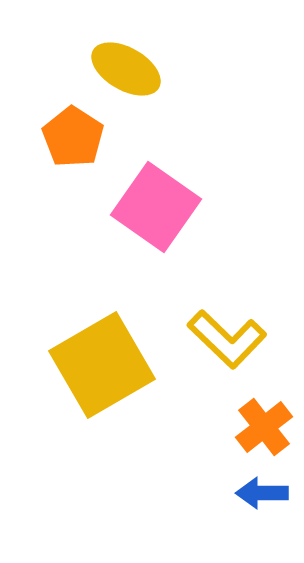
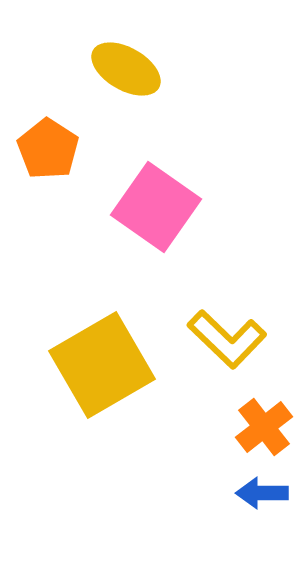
orange pentagon: moved 25 px left, 12 px down
